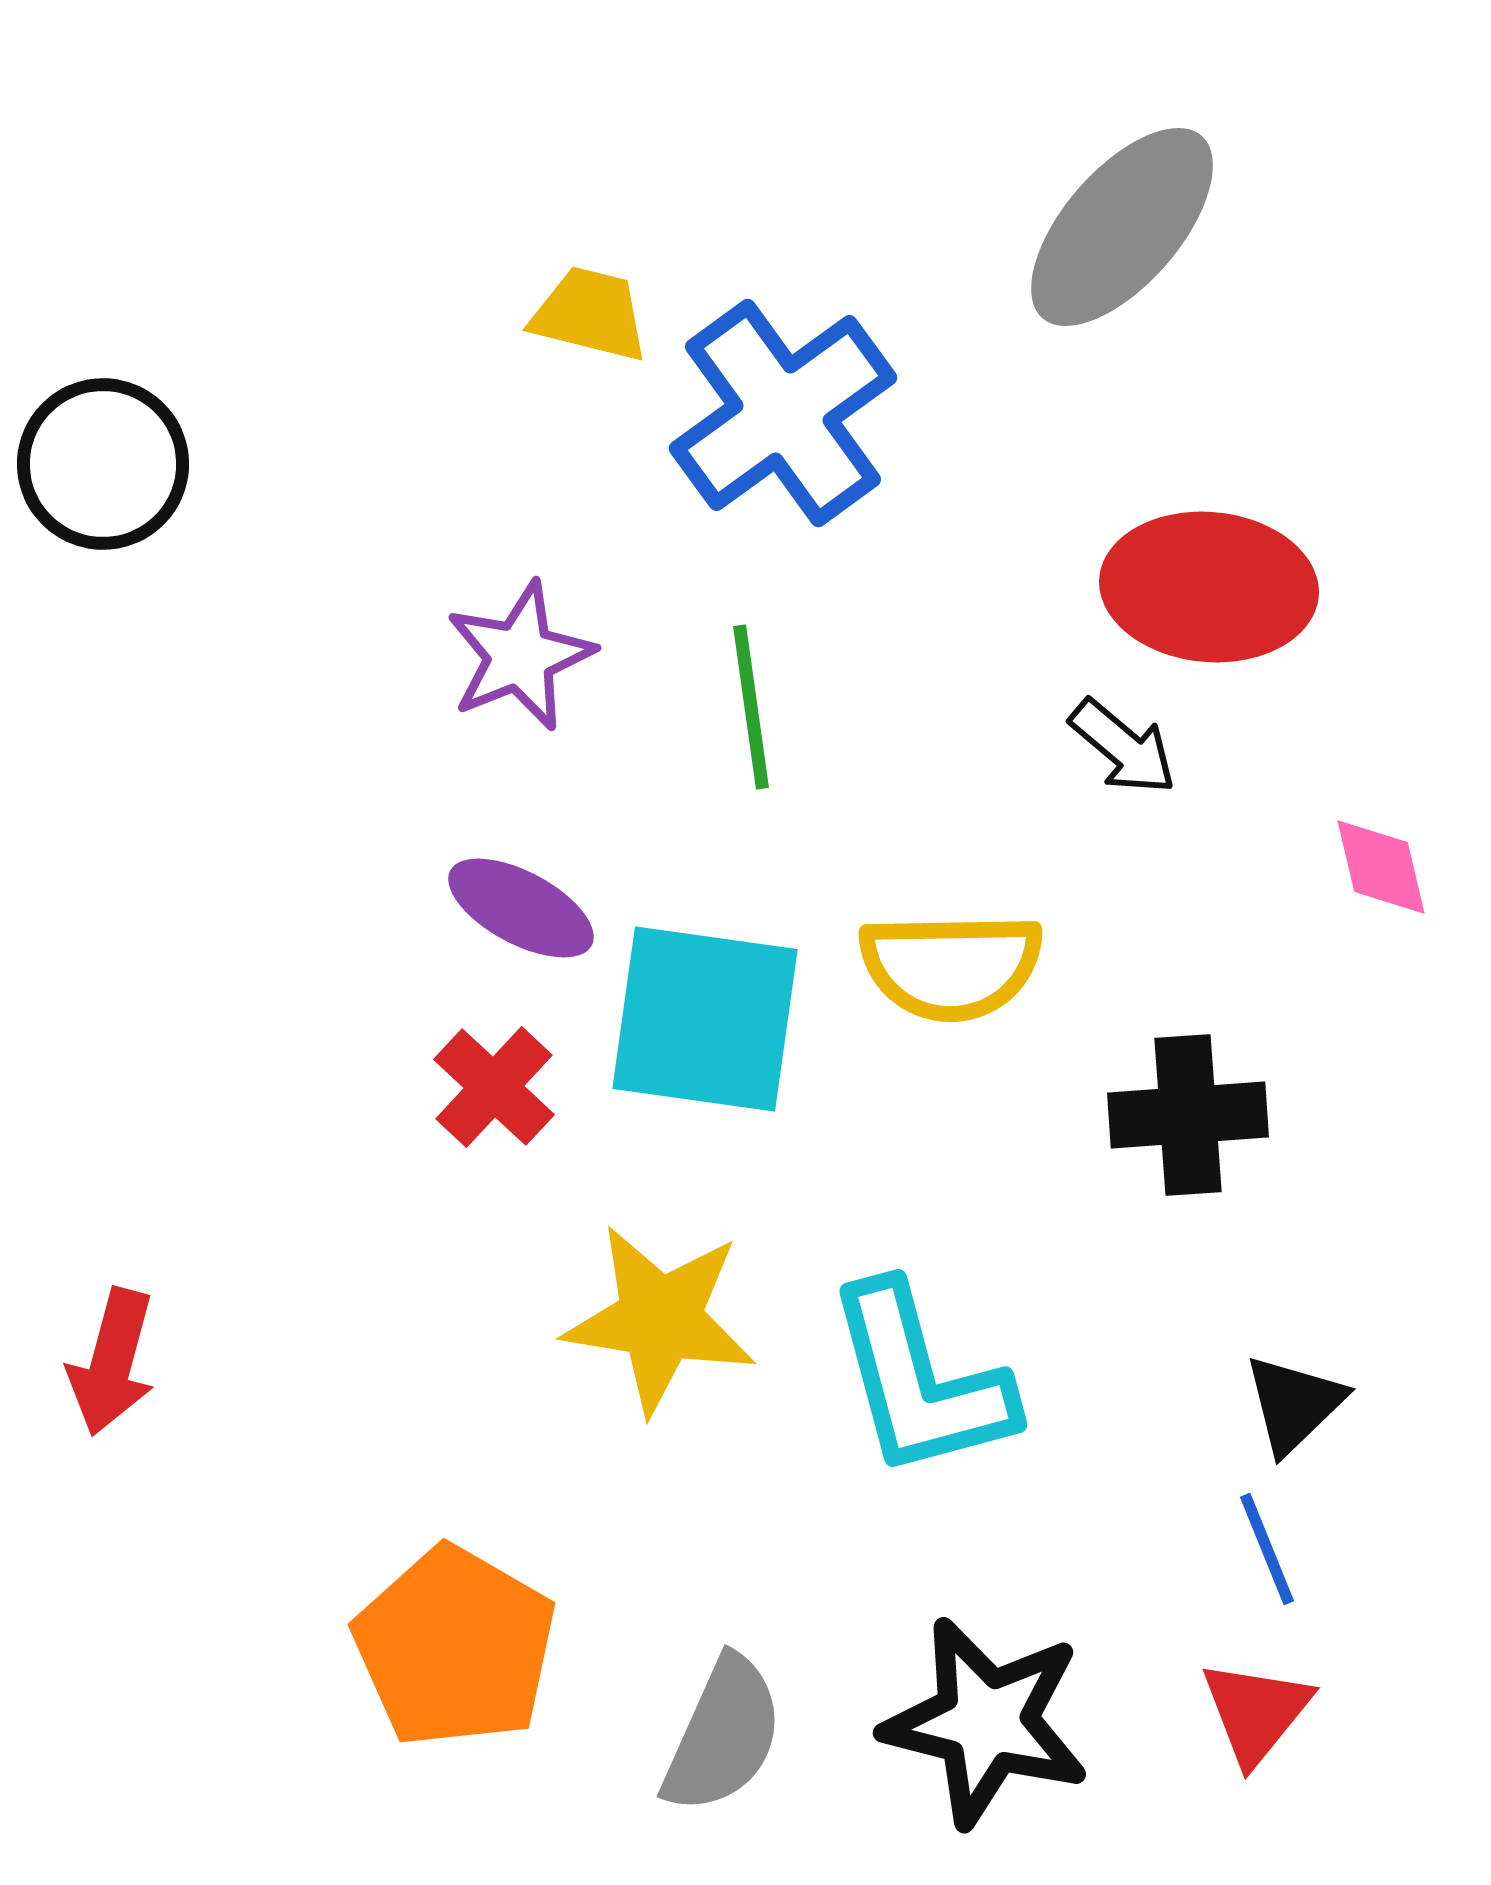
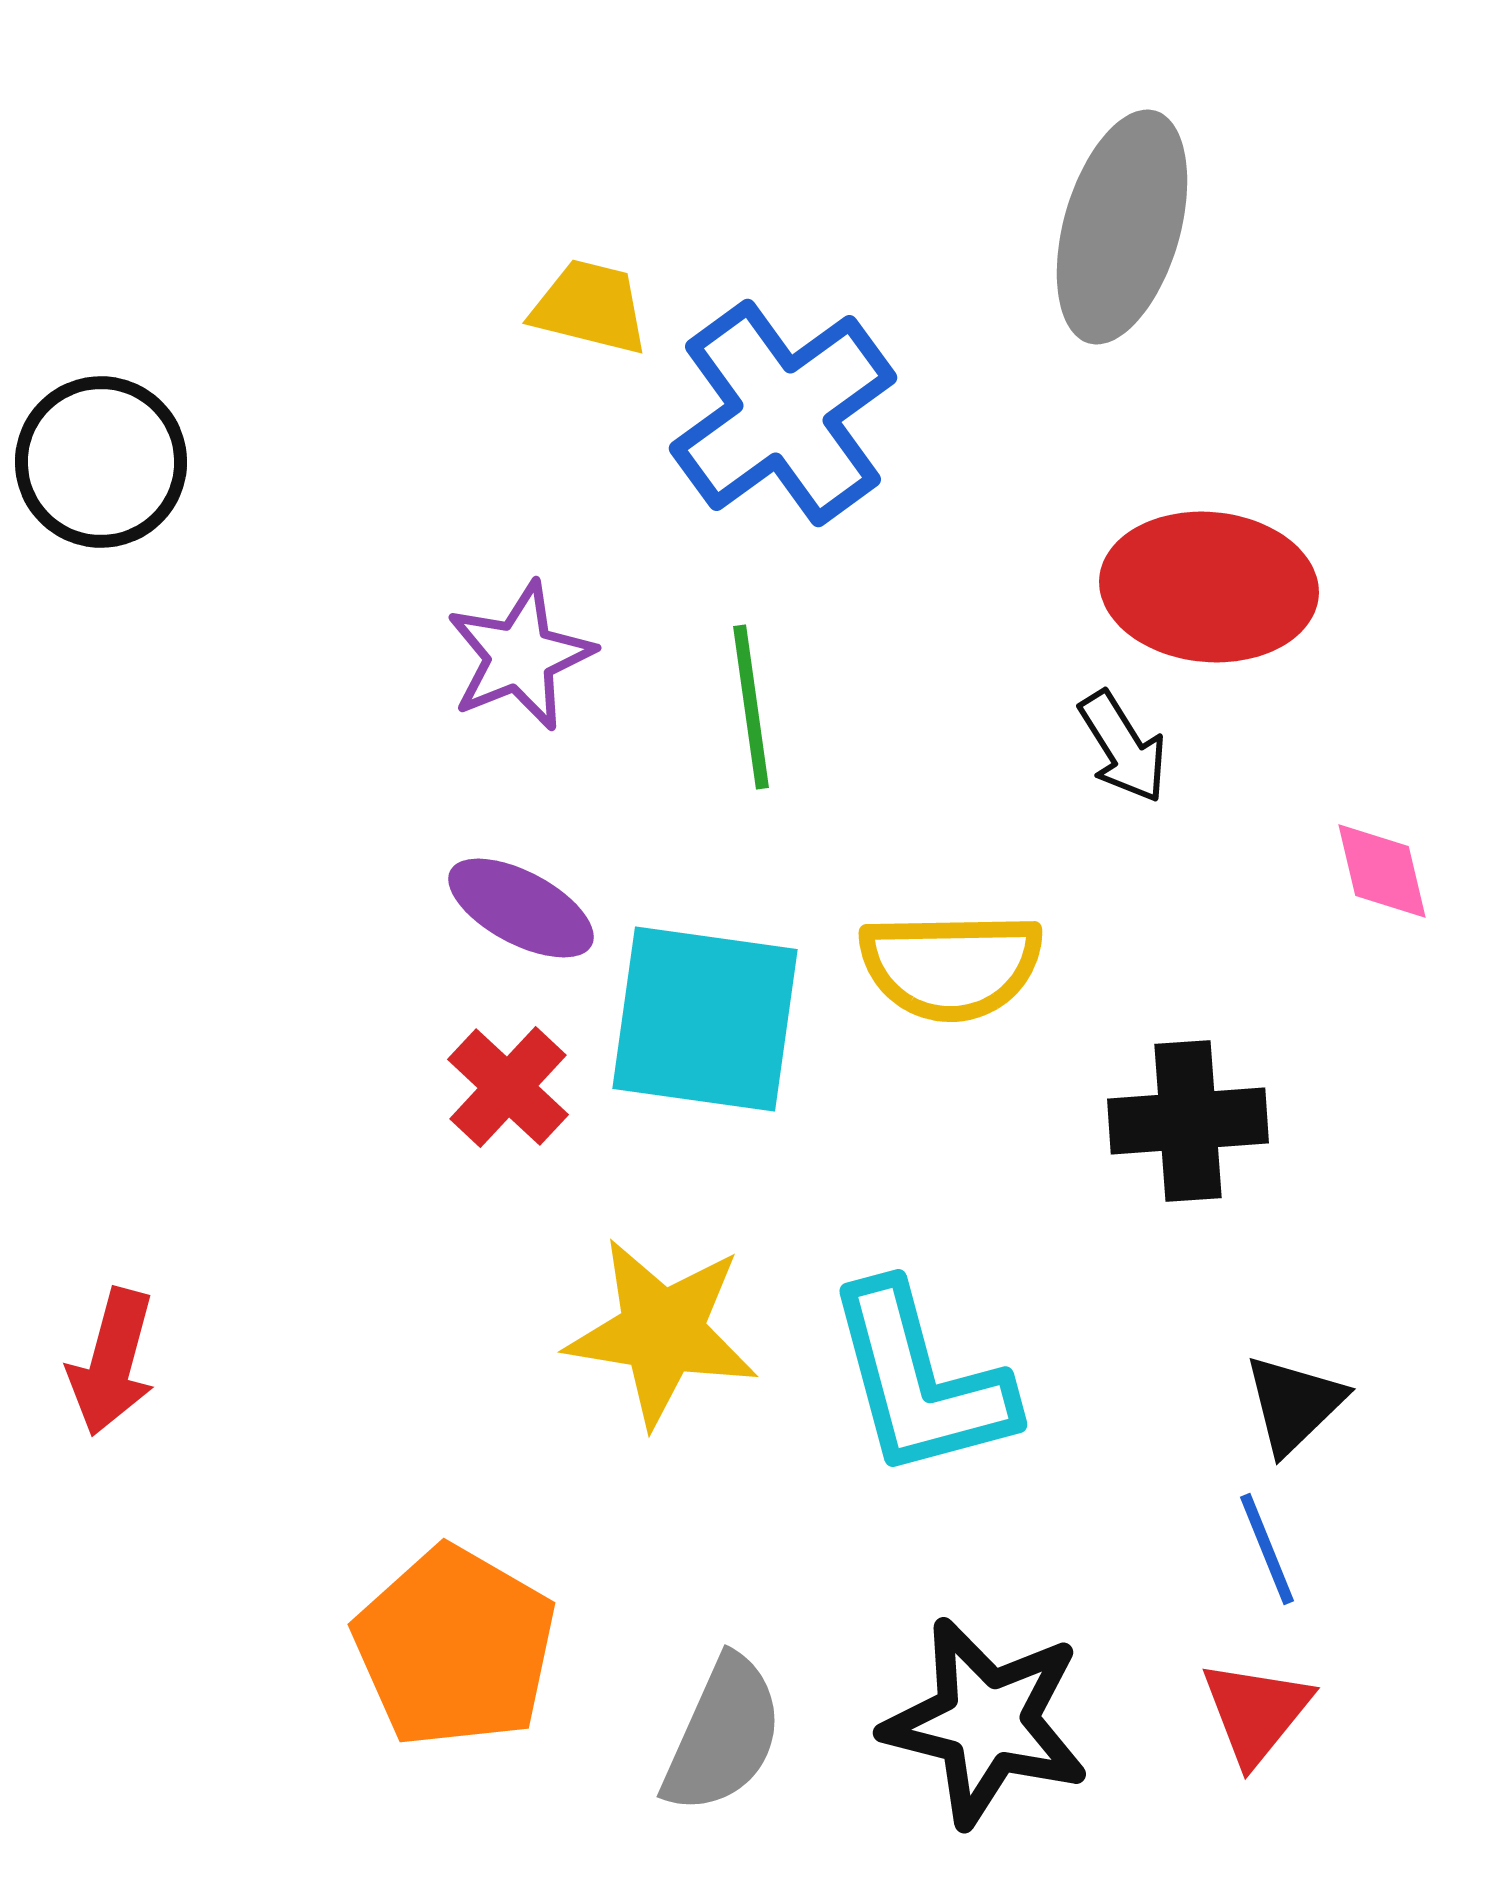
gray ellipse: rotated 25 degrees counterclockwise
yellow trapezoid: moved 7 px up
black circle: moved 2 px left, 2 px up
black arrow: rotated 18 degrees clockwise
pink diamond: moved 1 px right, 4 px down
red cross: moved 14 px right
black cross: moved 6 px down
yellow star: moved 2 px right, 13 px down
